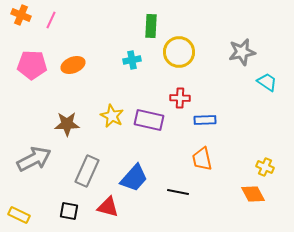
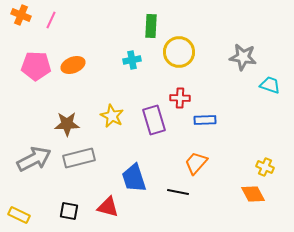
gray star: moved 1 px right, 5 px down; rotated 20 degrees clockwise
pink pentagon: moved 4 px right, 1 px down
cyan trapezoid: moved 3 px right, 3 px down; rotated 15 degrees counterclockwise
purple rectangle: moved 5 px right; rotated 60 degrees clockwise
orange trapezoid: moved 6 px left, 4 px down; rotated 55 degrees clockwise
gray rectangle: moved 8 px left, 13 px up; rotated 52 degrees clockwise
blue trapezoid: rotated 120 degrees clockwise
